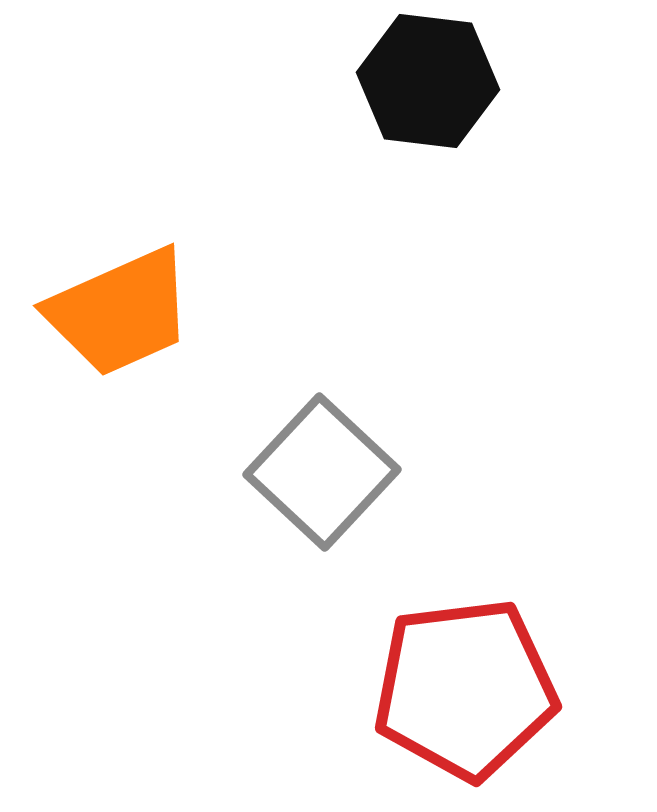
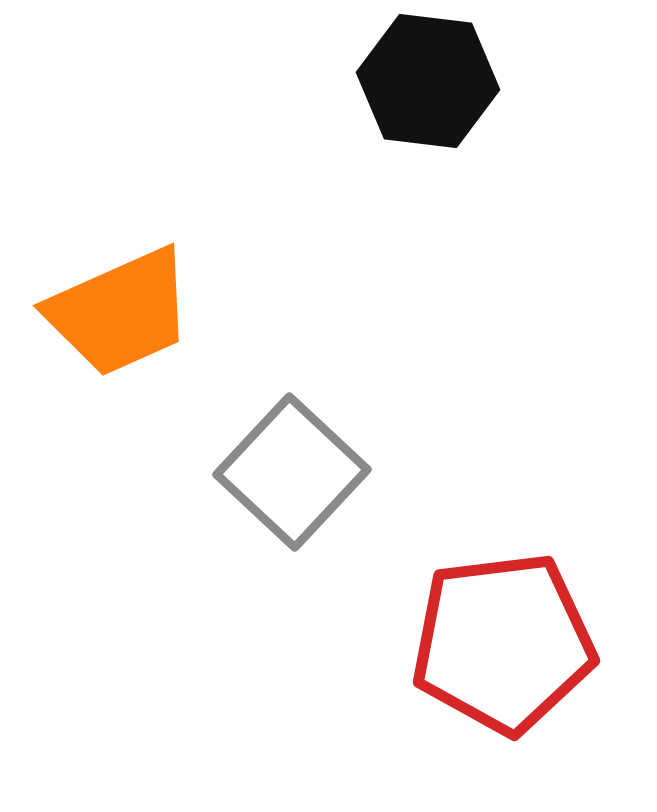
gray square: moved 30 px left
red pentagon: moved 38 px right, 46 px up
